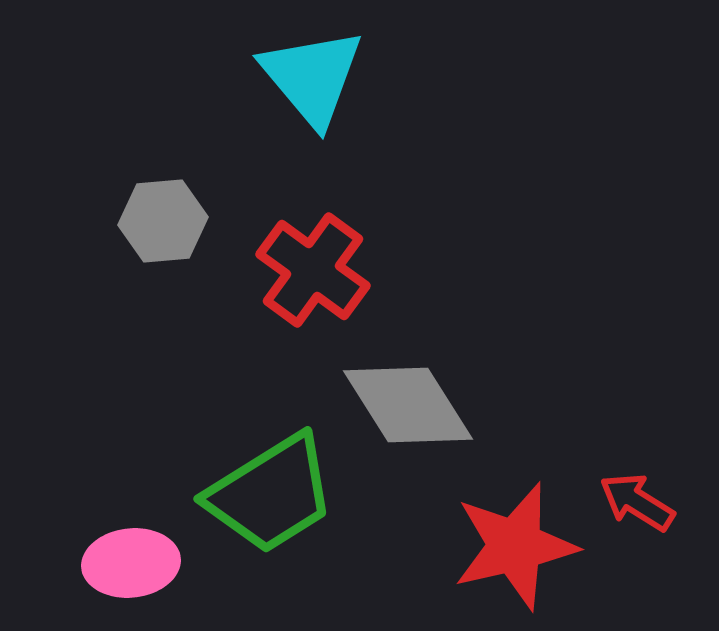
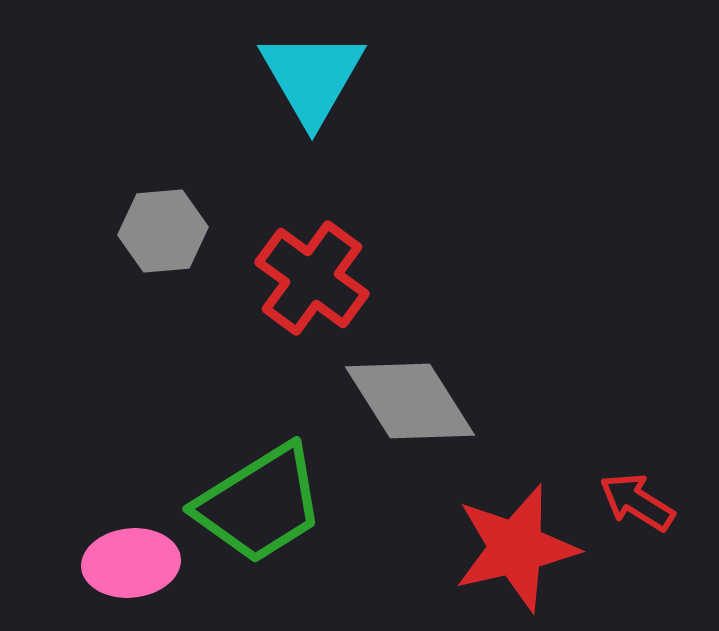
cyan triangle: rotated 10 degrees clockwise
gray hexagon: moved 10 px down
red cross: moved 1 px left, 8 px down
gray diamond: moved 2 px right, 4 px up
green trapezoid: moved 11 px left, 10 px down
red star: moved 1 px right, 2 px down
